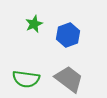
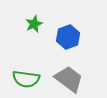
blue hexagon: moved 2 px down
